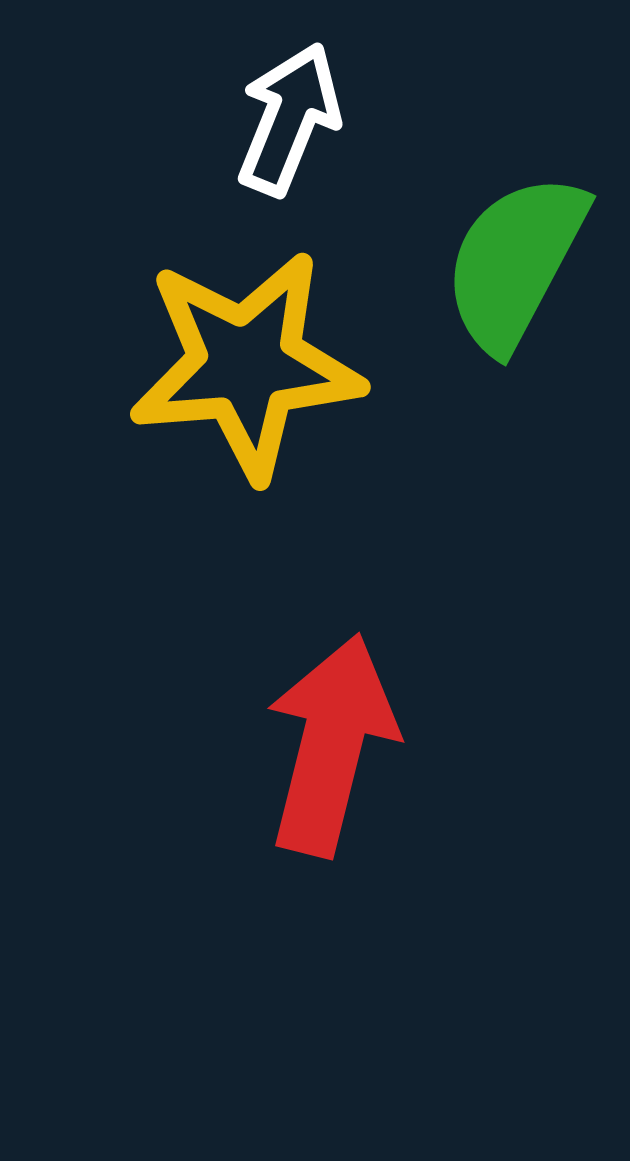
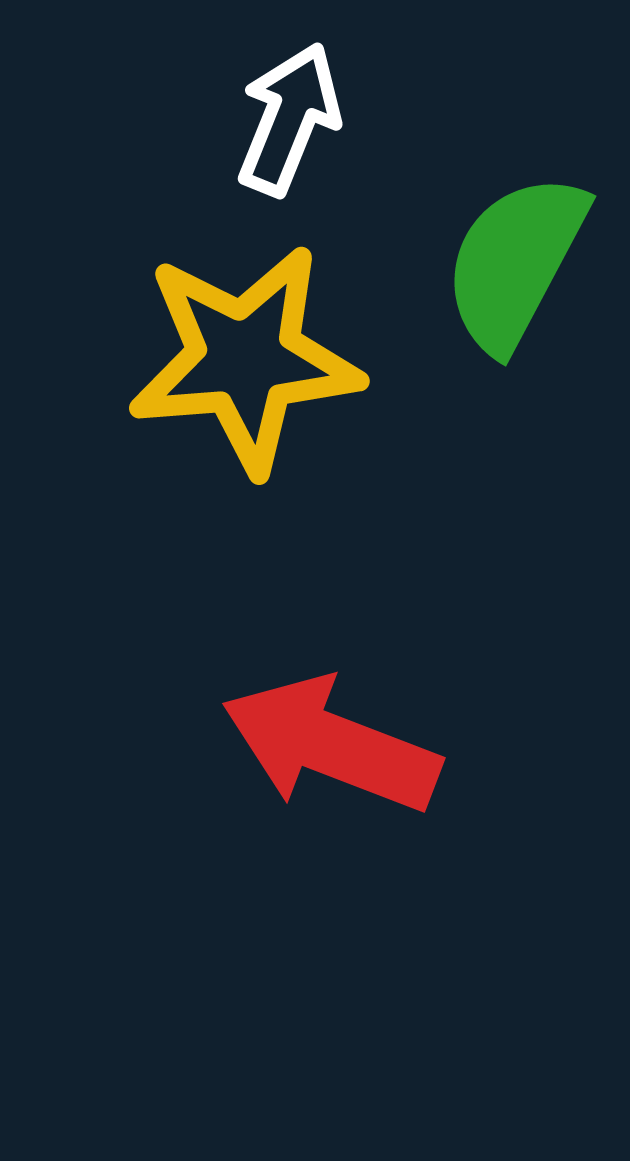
yellow star: moved 1 px left, 6 px up
red arrow: rotated 83 degrees counterclockwise
